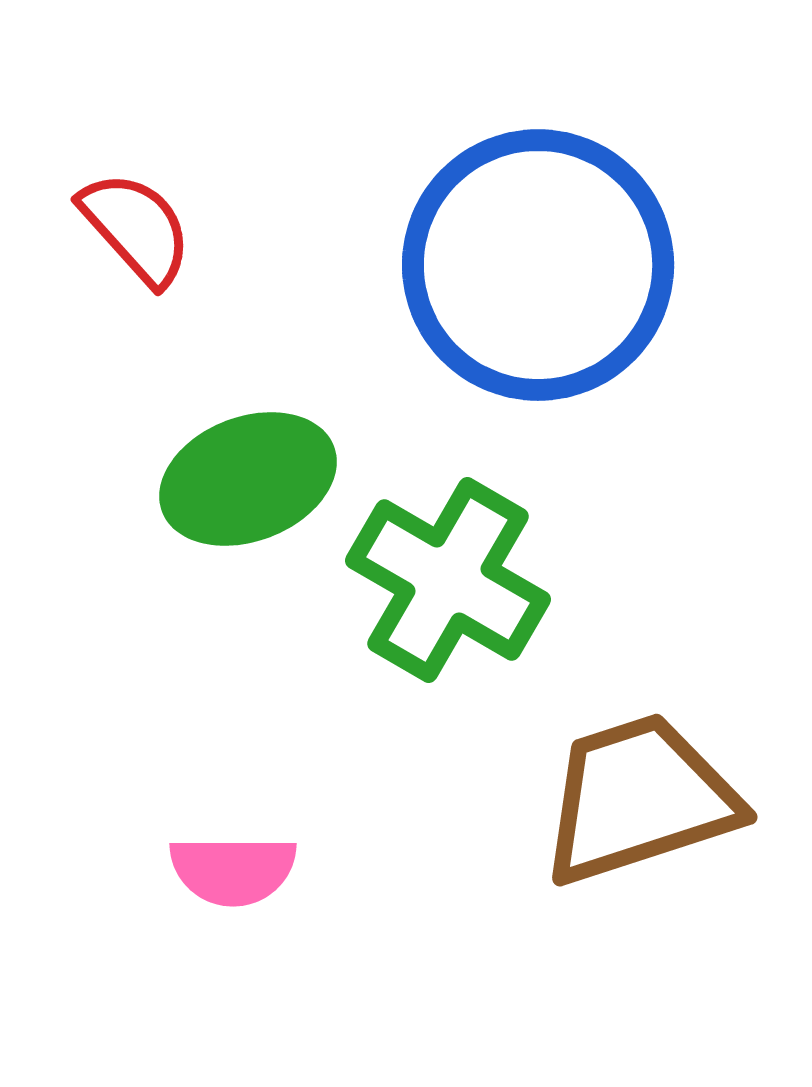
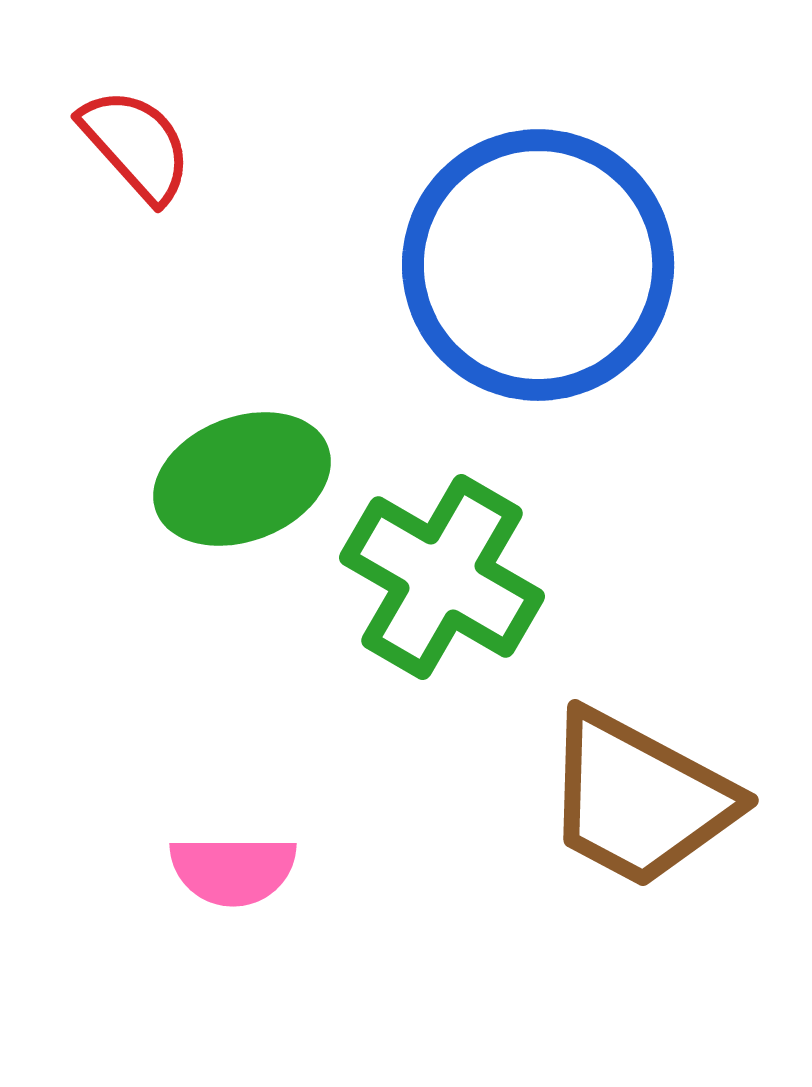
red semicircle: moved 83 px up
green ellipse: moved 6 px left
green cross: moved 6 px left, 3 px up
brown trapezoid: rotated 134 degrees counterclockwise
